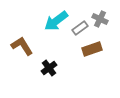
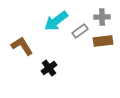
gray cross: moved 2 px right, 2 px up; rotated 28 degrees counterclockwise
gray rectangle: moved 3 px down
brown rectangle: moved 11 px right, 8 px up; rotated 12 degrees clockwise
